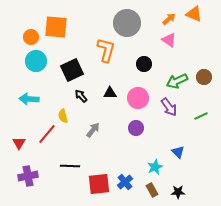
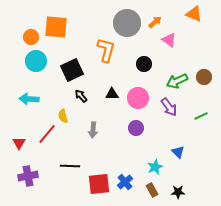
orange arrow: moved 14 px left, 3 px down
black triangle: moved 2 px right, 1 px down
gray arrow: rotated 147 degrees clockwise
